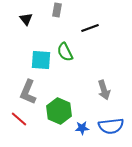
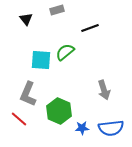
gray rectangle: rotated 64 degrees clockwise
green semicircle: rotated 78 degrees clockwise
gray L-shape: moved 2 px down
blue semicircle: moved 2 px down
